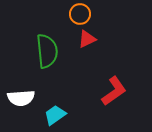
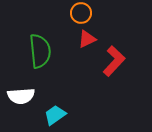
orange circle: moved 1 px right, 1 px up
green semicircle: moved 7 px left
red L-shape: moved 30 px up; rotated 12 degrees counterclockwise
white semicircle: moved 2 px up
